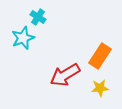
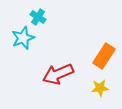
orange rectangle: moved 4 px right
red arrow: moved 7 px left, 1 px up; rotated 8 degrees clockwise
